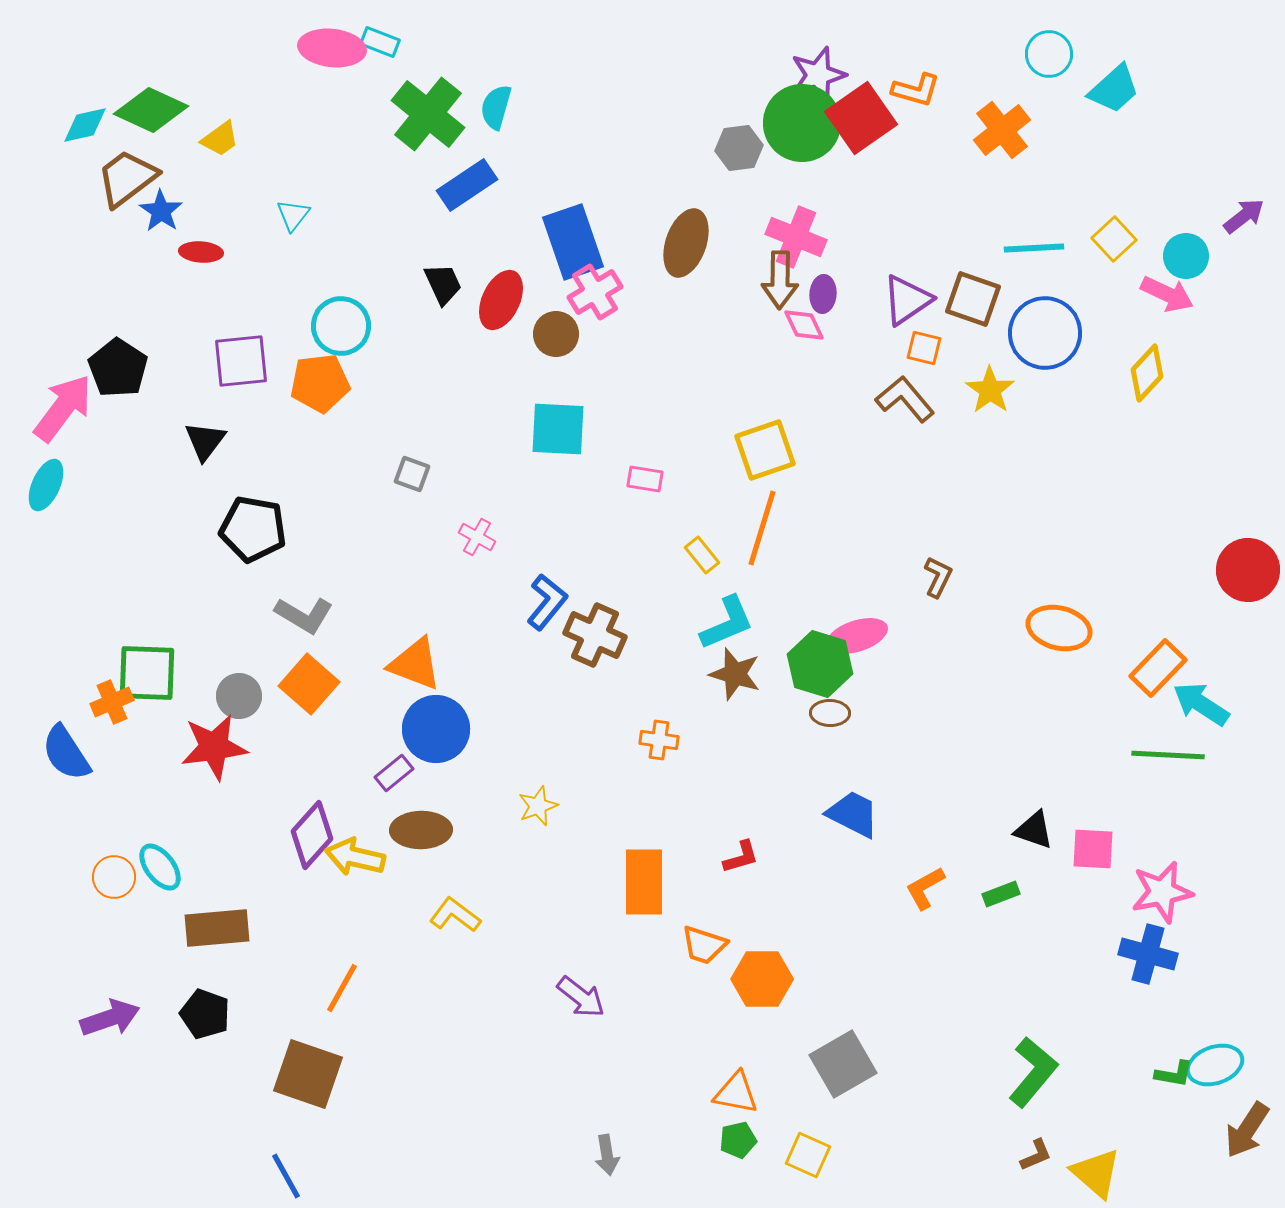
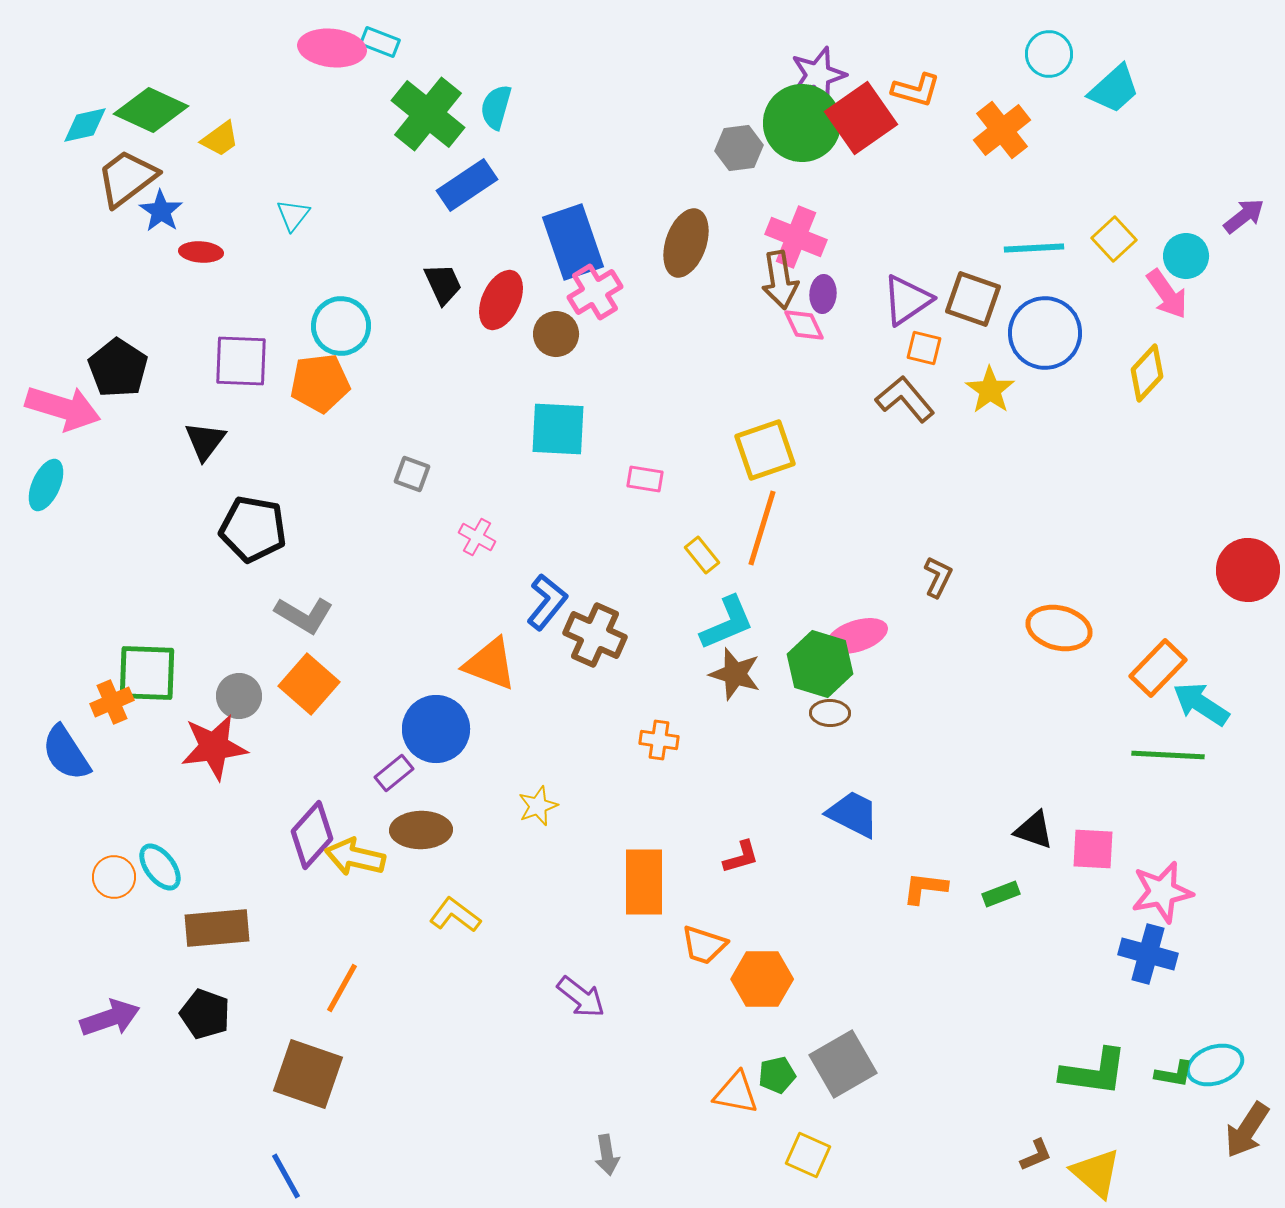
brown arrow at (780, 280): rotated 10 degrees counterclockwise
pink arrow at (1167, 294): rotated 30 degrees clockwise
purple square at (241, 361): rotated 8 degrees clockwise
pink arrow at (63, 408): rotated 70 degrees clockwise
orange triangle at (415, 664): moved 75 px right
orange L-shape at (925, 888): rotated 36 degrees clockwise
green L-shape at (1033, 1072): moved 61 px right; rotated 58 degrees clockwise
green pentagon at (738, 1140): moved 39 px right, 65 px up
